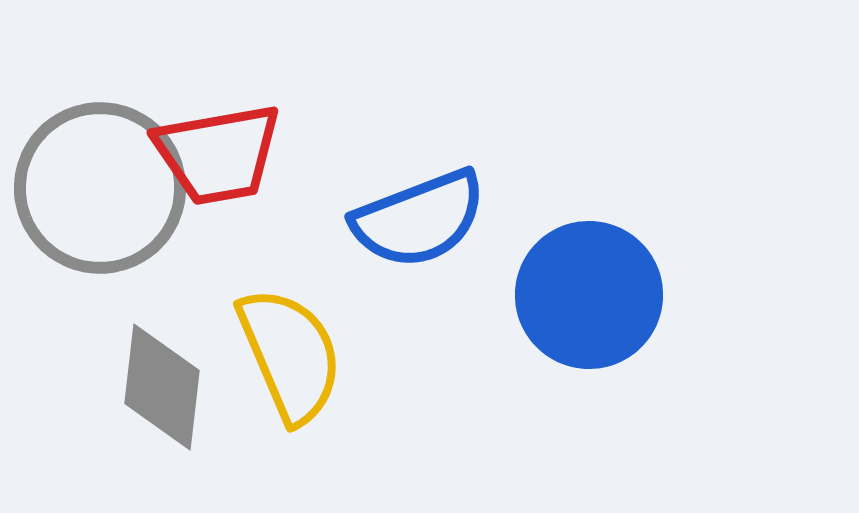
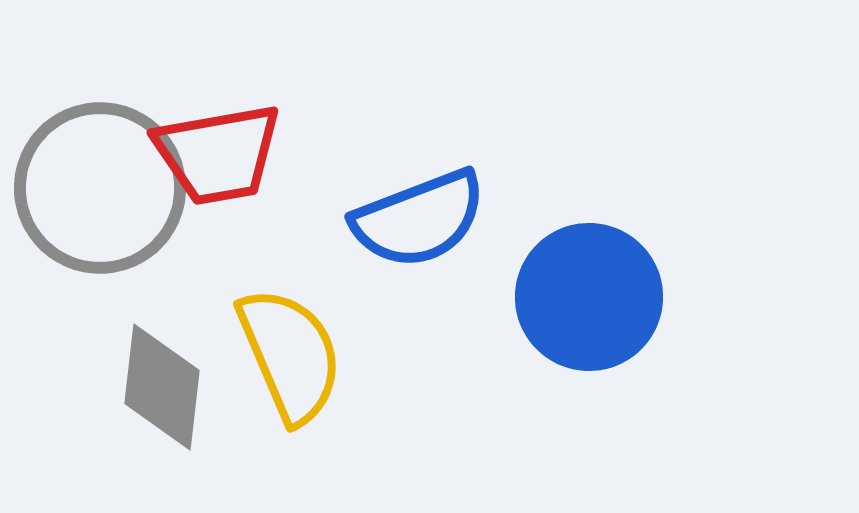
blue circle: moved 2 px down
